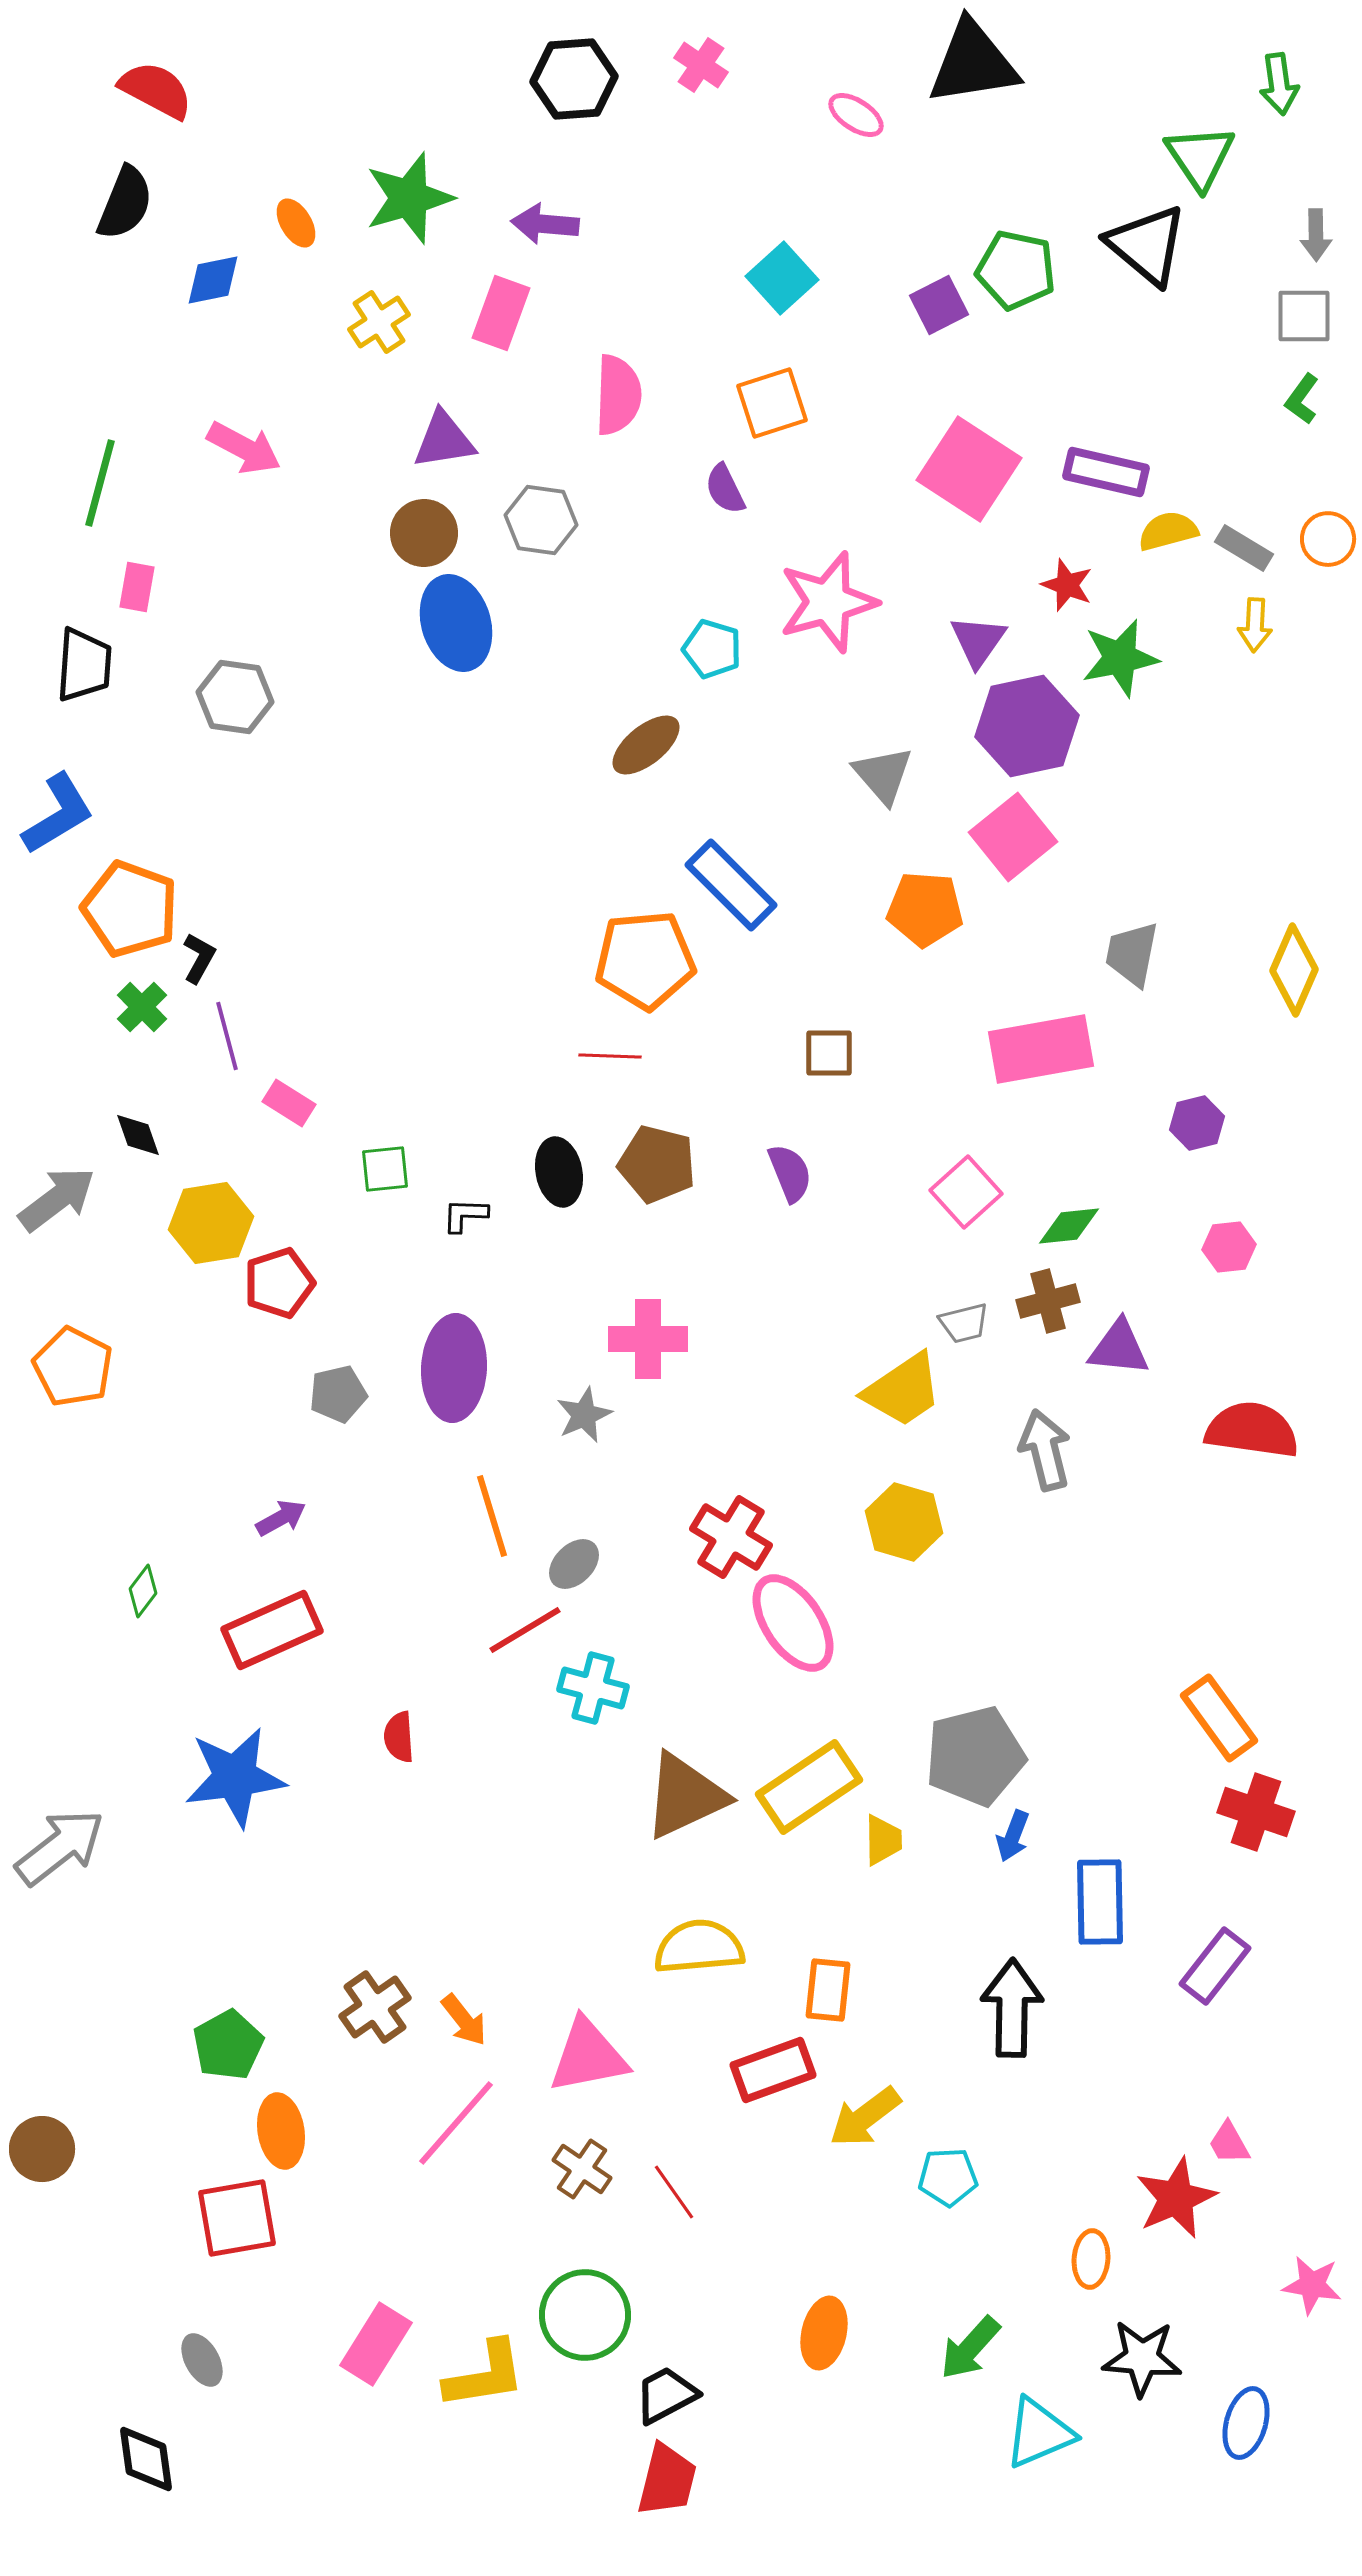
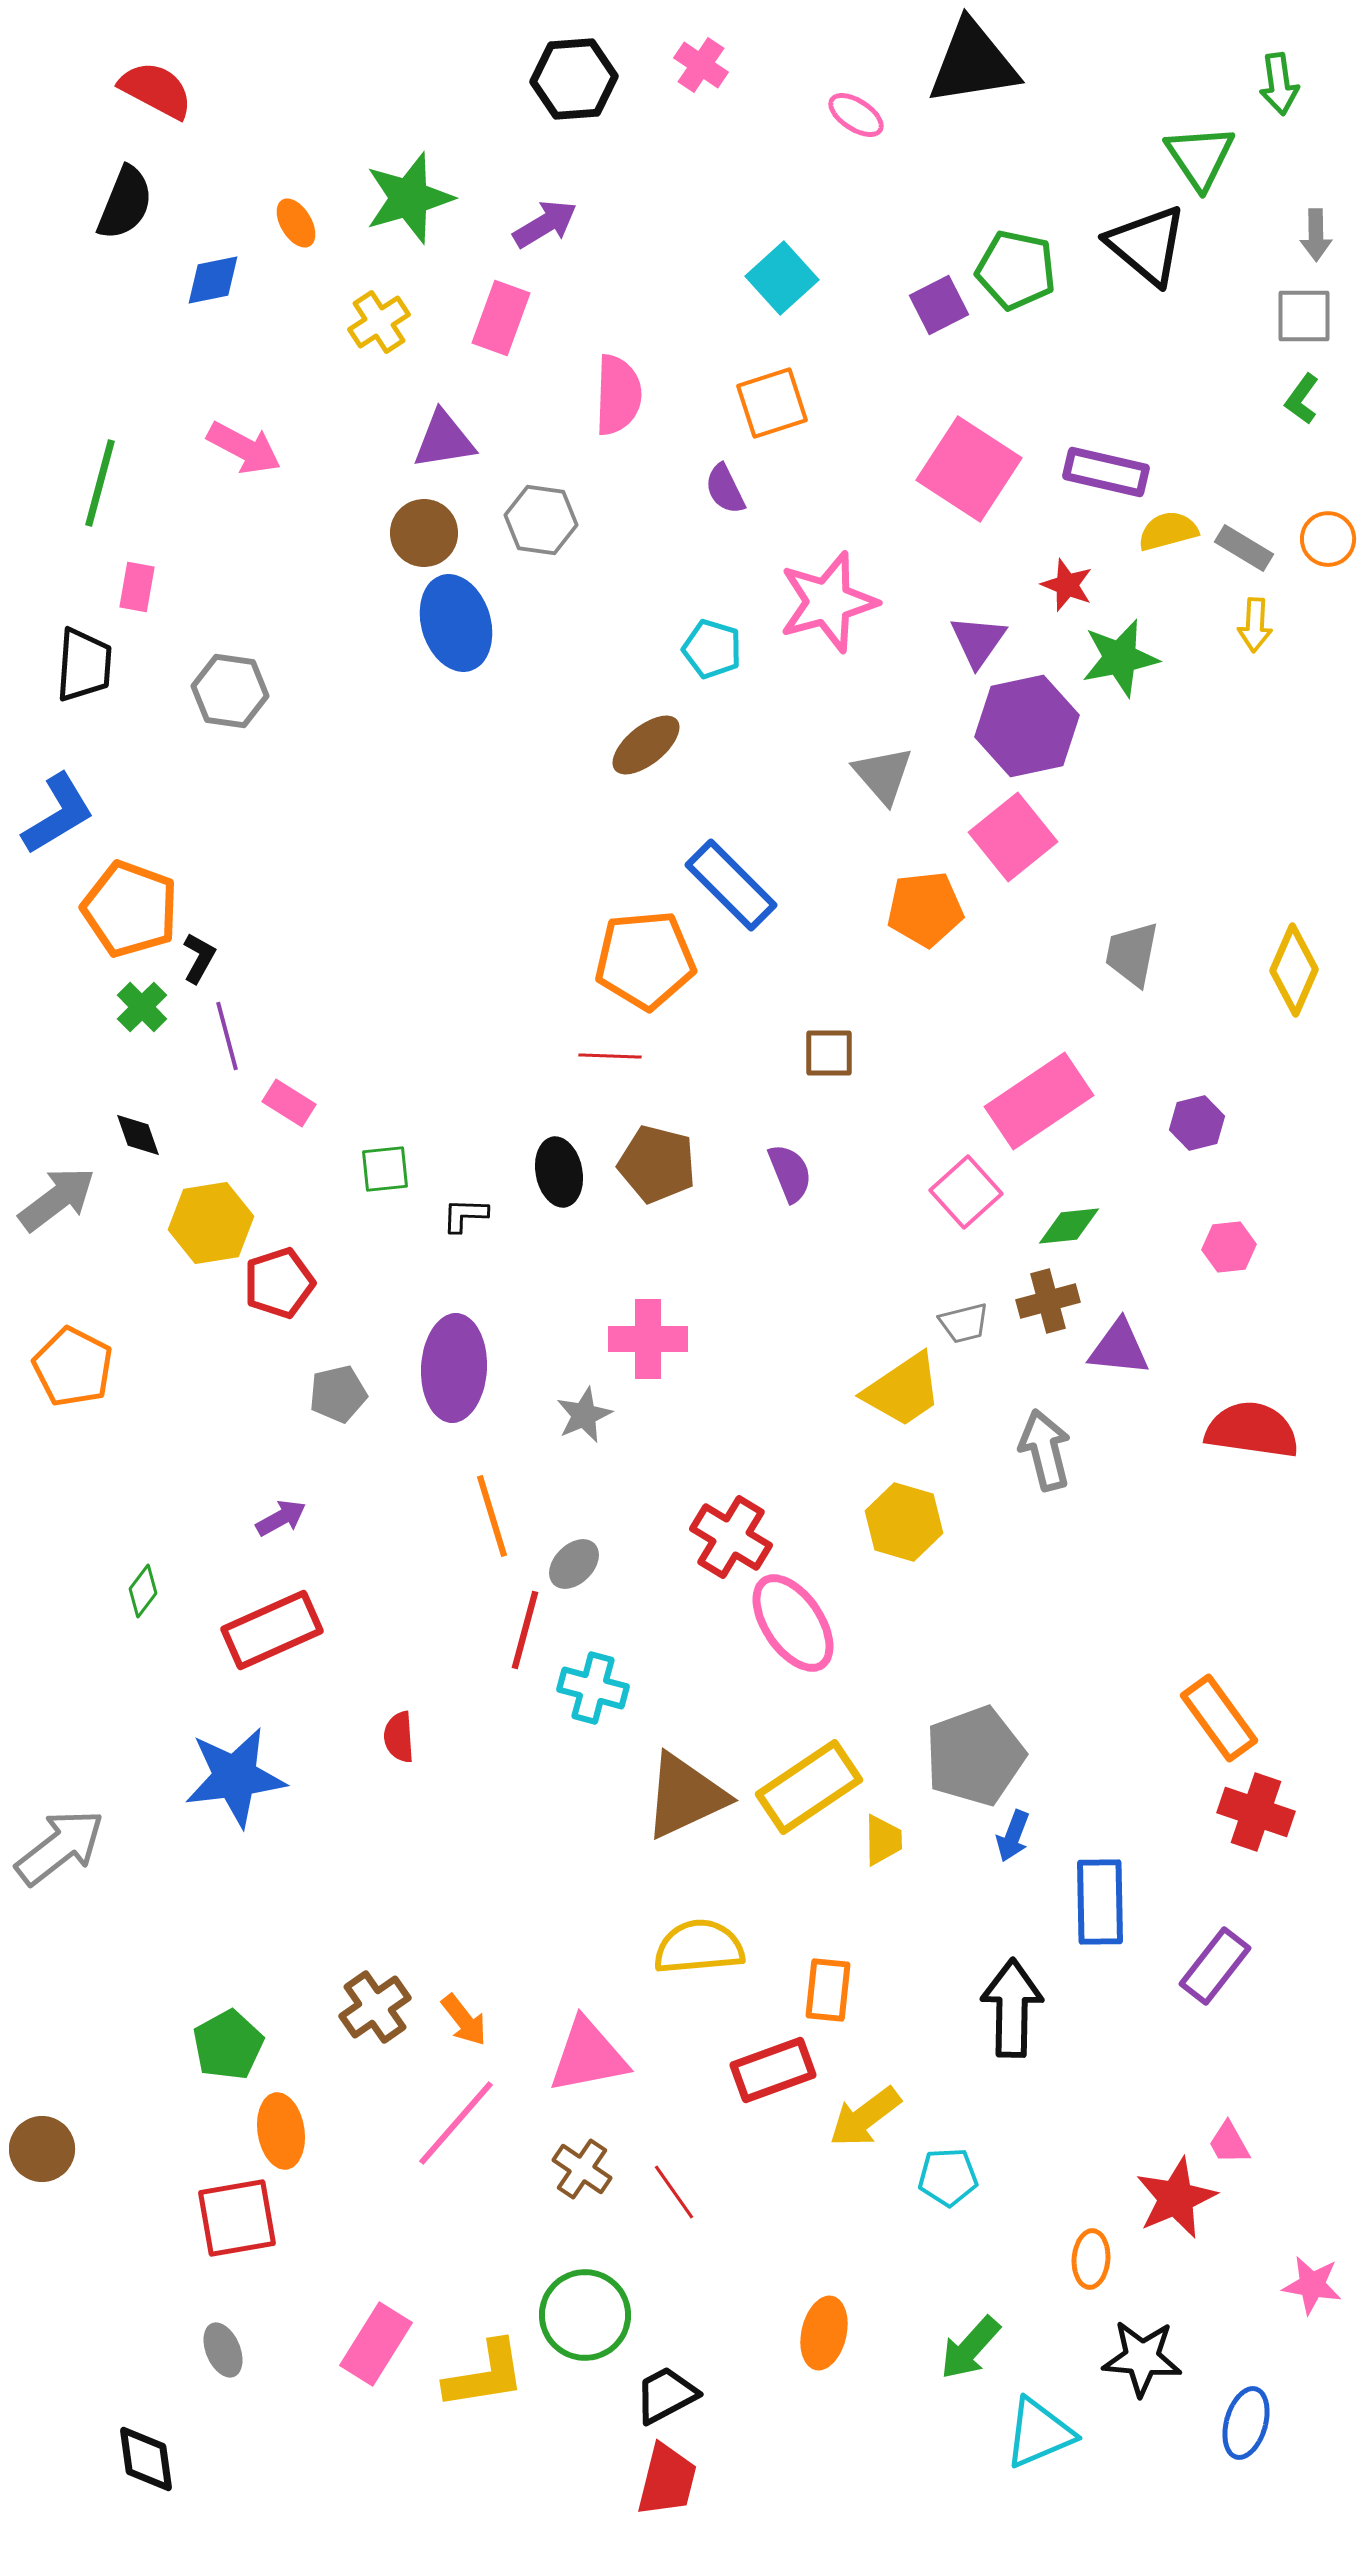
purple arrow at (545, 224): rotated 144 degrees clockwise
pink rectangle at (501, 313): moved 5 px down
gray hexagon at (235, 697): moved 5 px left, 6 px up
orange pentagon at (925, 909): rotated 10 degrees counterclockwise
pink rectangle at (1041, 1049): moved 2 px left, 52 px down; rotated 24 degrees counterclockwise
red line at (525, 1630): rotated 44 degrees counterclockwise
gray pentagon at (975, 1756): rotated 6 degrees counterclockwise
gray ellipse at (202, 2360): moved 21 px right, 10 px up; rotated 6 degrees clockwise
